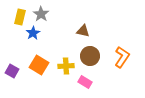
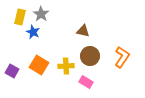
blue star: moved 1 px up; rotated 16 degrees counterclockwise
pink rectangle: moved 1 px right
